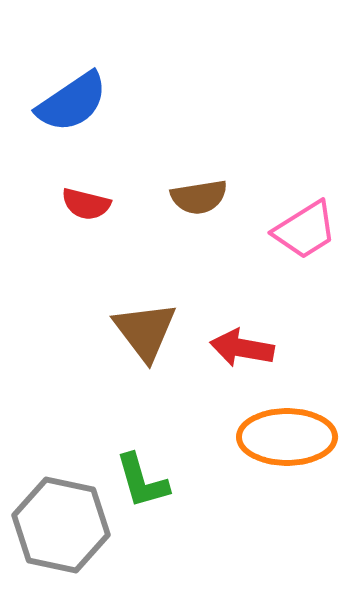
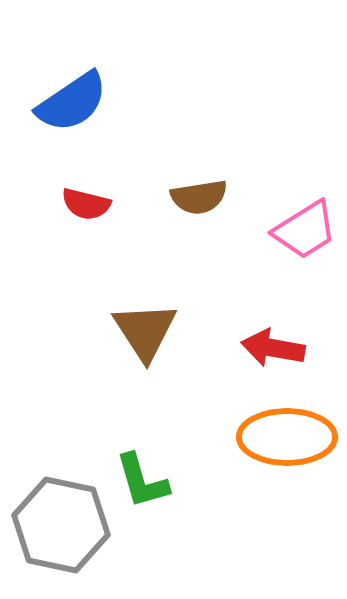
brown triangle: rotated 4 degrees clockwise
red arrow: moved 31 px right
